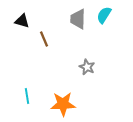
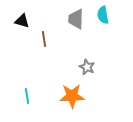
cyan semicircle: moved 1 px left; rotated 42 degrees counterclockwise
gray trapezoid: moved 2 px left
brown line: rotated 14 degrees clockwise
orange star: moved 9 px right, 8 px up
